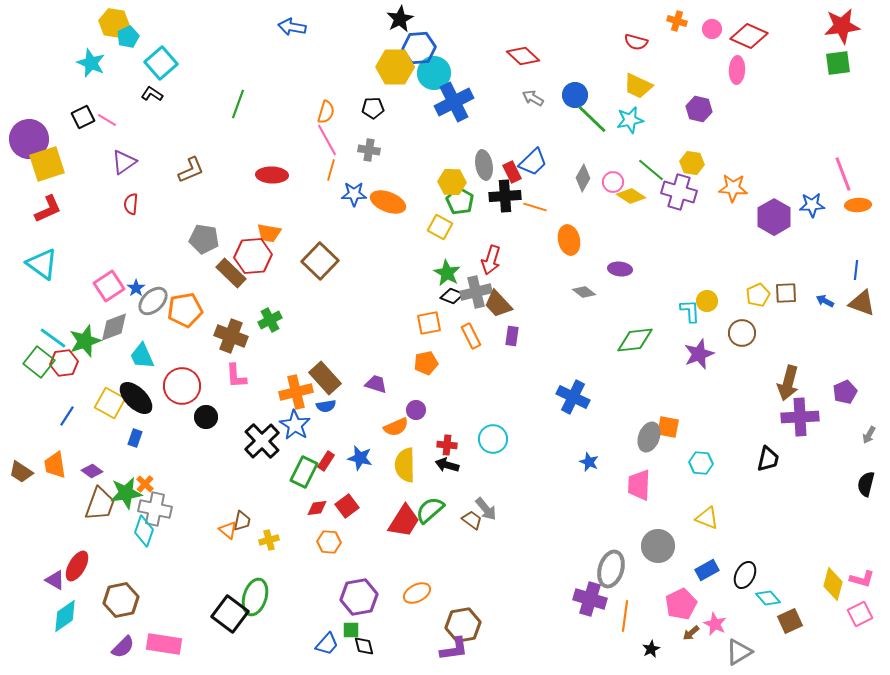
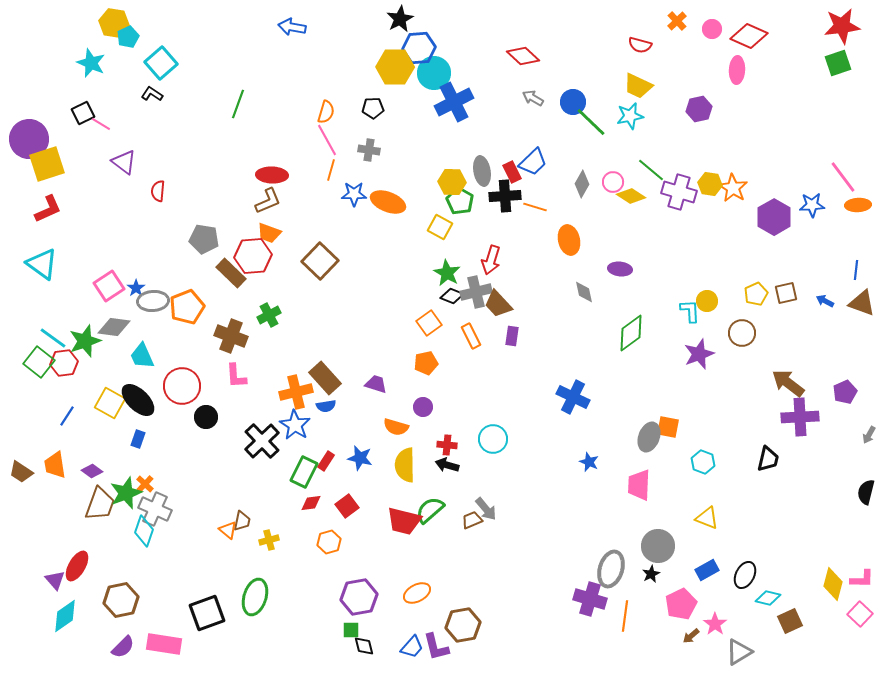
orange cross at (677, 21): rotated 30 degrees clockwise
red semicircle at (636, 42): moved 4 px right, 3 px down
green square at (838, 63): rotated 12 degrees counterclockwise
blue circle at (575, 95): moved 2 px left, 7 px down
purple hexagon at (699, 109): rotated 25 degrees counterclockwise
black square at (83, 117): moved 4 px up
green line at (592, 119): moved 1 px left, 3 px down
pink line at (107, 120): moved 6 px left, 4 px down
cyan star at (630, 120): moved 4 px up
purple triangle at (124, 162): rotated 48 degrees counterclockwise
yellow hexagon at (692, 163): moved 18 px right, 21 px down
gray ellipse at (484, 165): moved 2 px left, 6 px down
brown L-shape at (191, 170): moved 77 px right, 31 px down
pink line at (843, 174): moved 3 px down; rotated 16 degrees counterclockwise
gray diamond at (583, 178): moved 1 px left, 6 px down
orange star at (733, 188): rotated 28 degrees clockwise
red semicircle at (131, 204): moved 27 px right, 13 px up
orange trapezoid at (269, 233): rotated 10 degrees clockwise
gray diamond at (584, 292): rotated 40 degrees clockwise
brown square at (786, 293): rotated 10 degrees counterclockwise
yellow pentagon at (758, 295): moved 2 px left, 1 px up
gray ellipse at (153, 301): rotated 40 degrees clockwise
orange pentagon at (185, 310): moved 2 px right, 3 px up; rotated 12 degrees counterclockwise
green cross at (270, 320): moved 1 px left, 5 px up
orange square at (429, 323): rotated 25 degrees counterclockwise
gray diamond at (114, 327): rotated 28 degrees clockwise
green diamond at (635, 340): moved 4 px left, 7 px up; rotated 30 degrees counterclockwise
brown arrow at (788, 383): rotated 112 degrees clockwise
black ellipse at (136, 398): moved 2 px right, 2 px down
purple circle at (416, 410): moved 7 px right, 3 px up
orange semicircle at (396, 427): rotated 40 degrees clockwise
blue rectangle at (135, 438): moved 3 px right, 1 px down
cyan hexagon at (701, 463): moved 2 px right, 1 px up; rotated 15 degrees clockwise
black semicircle at (866, 484): moved 8 px down
green star at (126, 493): rotated 12 degrees counterclockwise
red diamond at (317, 508): moved 6 px left, 5 px up
gray cross at (155, 509): rotated 12 degrees clockwise
brown trapezoid at (472, 520): rotated 60 degrees counterclockwise
red trapezoid at (404, 521): rotated 72 degrees clockwise
orange hexagon at (329, 542): rotated 20 degrees counterclockwise
pink L-shape at (862, 579): rotated 15 degrees counterclockwise
purple triangle at (55, 580): rotated 20 degrees clockwise
cyan diamond at (768, 598): rotated 35 degrees counterclockwise
black square at (230, 614): moved 23 px left, 1 px up; rotated 33 degrees clockwise
pink square at (860, 614): rotated 20 degrees counterclockwise
pink star at (715, 624): rotated 10 degrees clockwise
brown arrow at (691, 633): moved 3 px down
blue trapezoid at (327, 644): moved 85 px right, 3 px down
purple L-shape at (454, 649): moved 18 px left, 2 px up; rotated 84 degrees clockwise
black star at (651, 649): moved 75 px up
